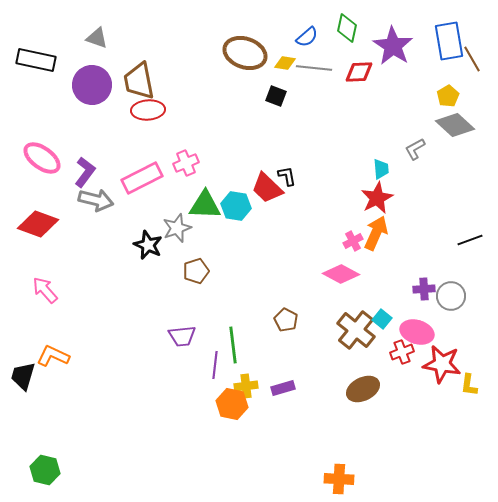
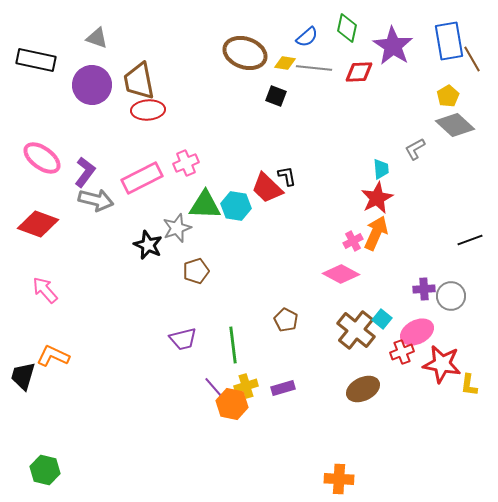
pink ellipse at (417, 332): rotated 44 degrees counterclockwise
purple trapezoid at (182, 336): moved 1 px right, 3 px down; rotated 8 degrees counterclockwise
purple line at (215, 365): moved 24 px down; rotated 48 degrees counterclockwise
yellow cross at (246, 386): rotated 10 degrees counterclockwise
